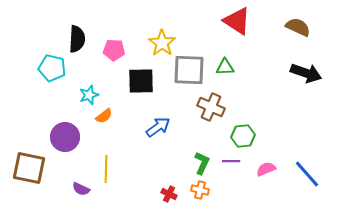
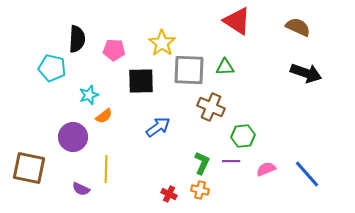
purple circle: moved 8 px right
